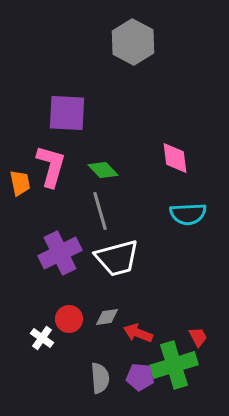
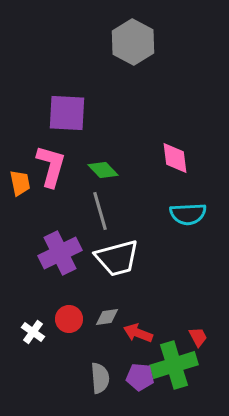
white cross: moved 9 px left, 6 px up
